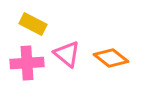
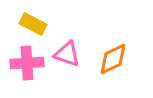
pink triangle: rotated 20 degrees counterclockwise
orange diamond: moved 2 px right, 1 px down; rotated 64 degrees counterclockwise
